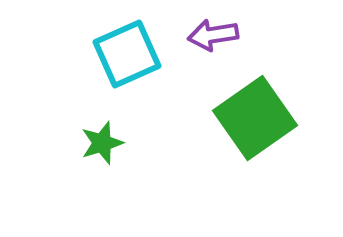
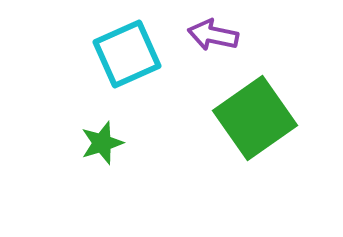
purple arrow: rotated 21 degrees clockwise
